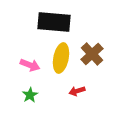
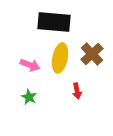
yellow ellipse: moved 1 px left
red arrow: rotated 84 degrees counterclockwise
green star: moved 1 px left, 2 px down; rotated 14 degrees counterclockwise
